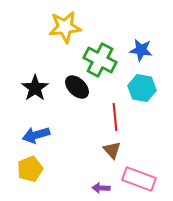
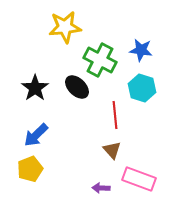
cyan hexagon: rotated 8 degrees clockwise
red line: moved 2 px up
blue arrow: rotated 28 degrees counterclockwise
